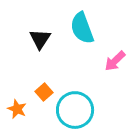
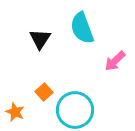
orange star: moved 2 px left, 3 px down
